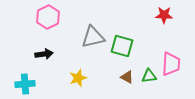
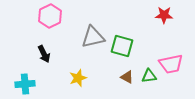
pink hexagon: moved 2 px right, 1 px up
black arrow: rotated 72 degrees clockwise
pink trapezoid: rotated 75 degrees clockwise
